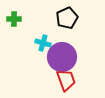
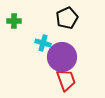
green cross: moved 2 px down
